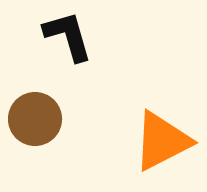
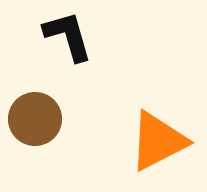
orange triangle: moved 4 px left
